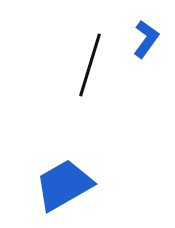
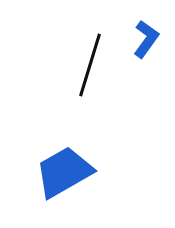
blue trapezoid: moved 13 px up
